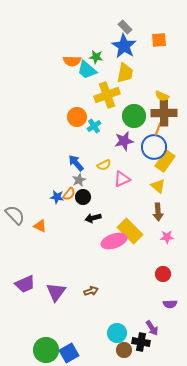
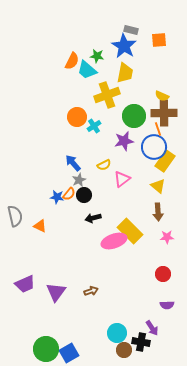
gray rectangle at (125, 27): moved 6 px right, 3 px down; rotated 32 degrees counterclockwise
green star at (96, 57): moved 1 px right, 1 px up
orange semicircle at (72, 61): rotated 66 degrees counterclockwise
orange line at (158, 129): rotated 40 degrees counterclockwise
blue arrow at (76, 163): moved 3 px left
pink triangle at (122, 179): rotated 12 degrees counterclockwise
black circle at (83, 197): moved 1 px right, 2 px up
gray semicircle at (15, 215): moved 1 px down; rotated 30 degrees clockwise
purple semicircle at (170, 304): moved 3 px left, 1 px down
green circle at (46, 350): moved 1 px up
